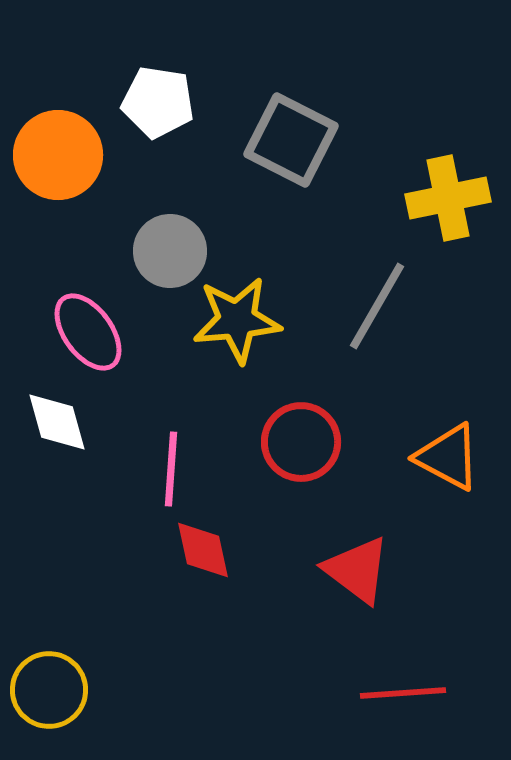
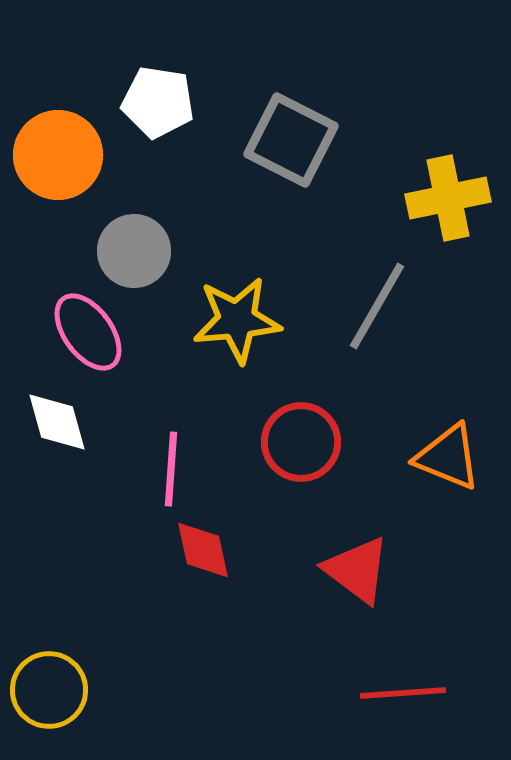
gray circle: moved 36 px left
orange triangle: rotated 6 degrees counterclockwise
